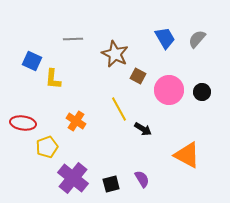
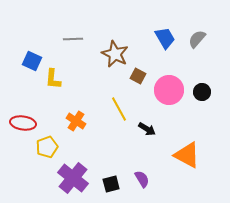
black arrow: moved 4 px right
